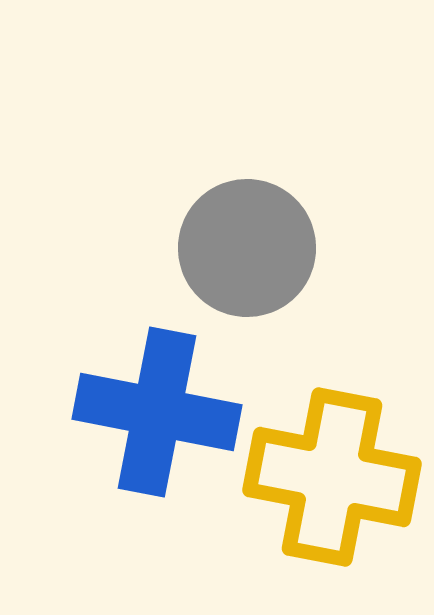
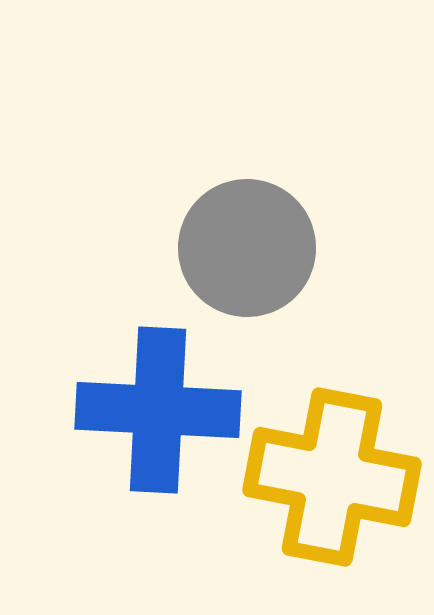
blue cross: moved 1 px right, 2 px up; rotated 8 degrees counterclockwise
